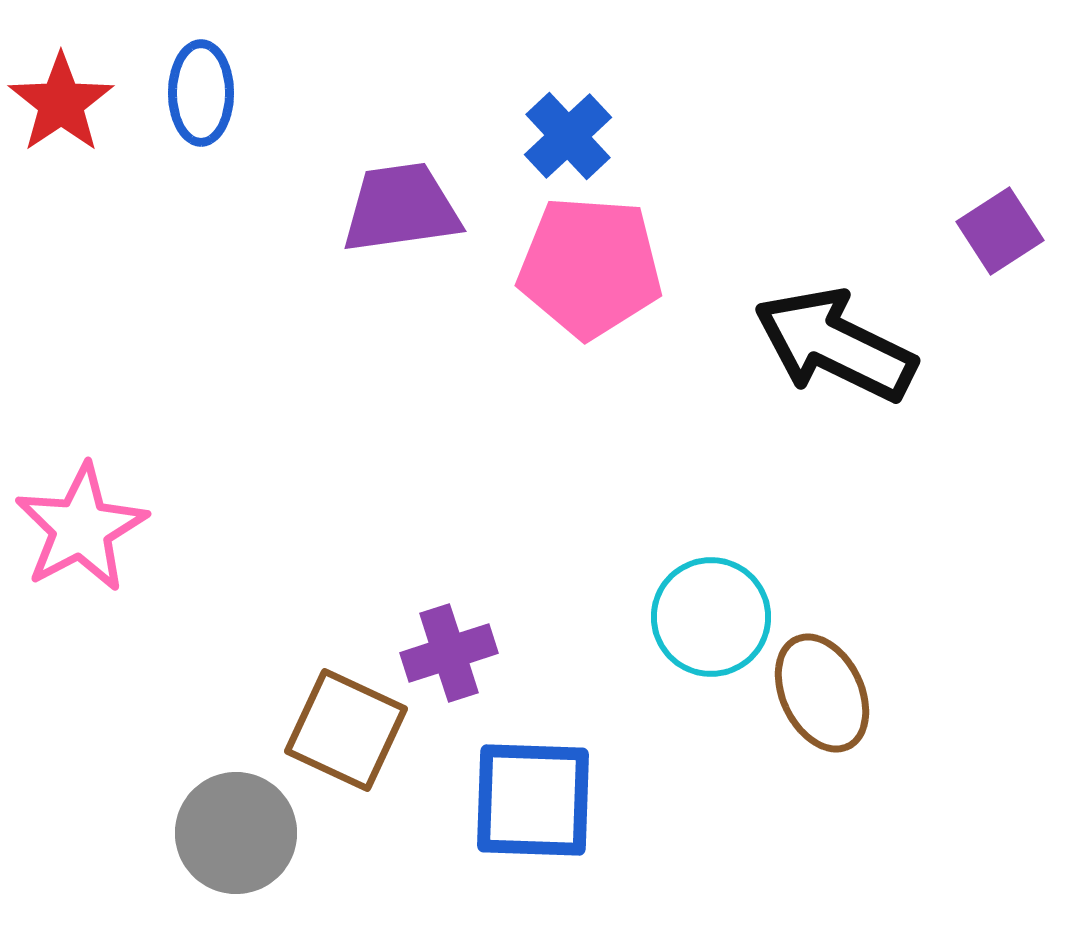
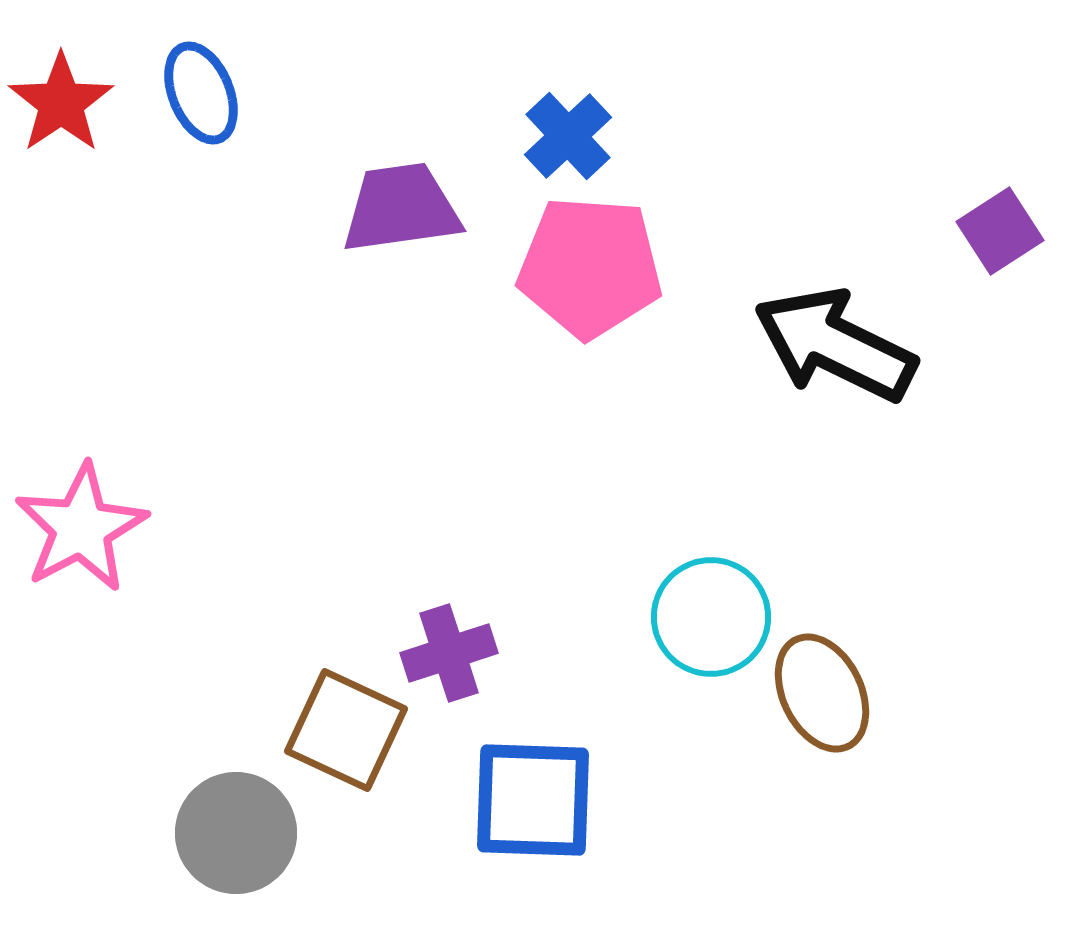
blue ellipse: rotated 22 degrees counterclockwise
